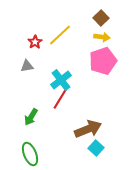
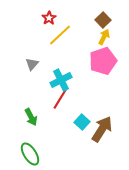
brown square: moved 2 px right, 2 px down
yellow arrow: moved 2 px right; rotated 70 degrees counterclockwise
red star: moved 14 px right, 24 px up
gray triangle: moved 5 px right, 2 px up; rotated 40 degrees counterclockwise
cyan cross: rotated 10 degrees clockwise
green arrow: rotated 60 degrees counterclockwise
brown arrow: moved 14 px right; rotated 36 degrees counterclockwise
cyan square: moved 14 px left, 26 px up
green ellipse: rotated 10 degrees counterclockwise
